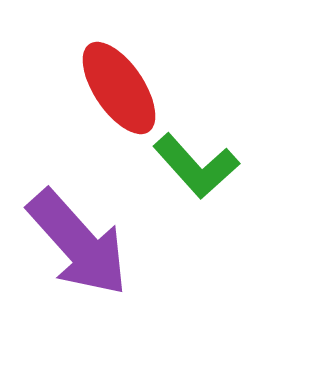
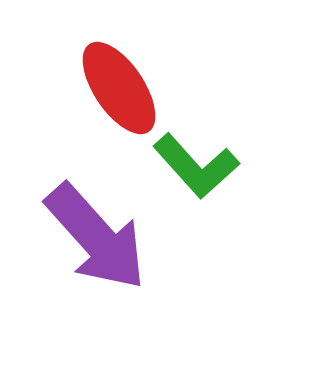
purple arrow: moved 18 px right, 6 px up
